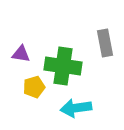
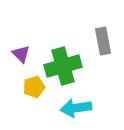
gray rectangle: moved 2 px left, 2 px up
purple triangle: rotated 36 degrees clockwise
green cross: rotated 24 degrees counterclockwise
